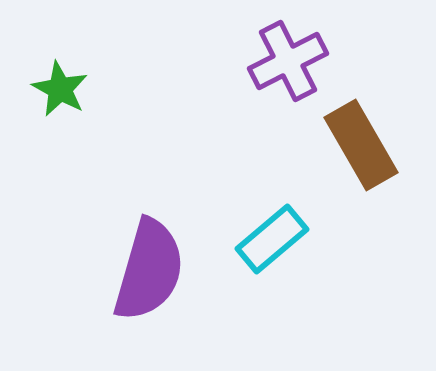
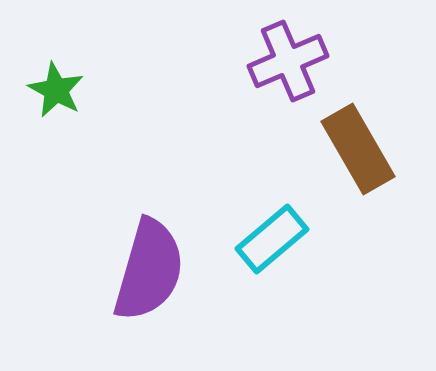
purple cross: rotated 4 degrees clockwise
green star: moved 4 px left, 1 px down
brown rectangle: moved 3 px left, 4 px down
